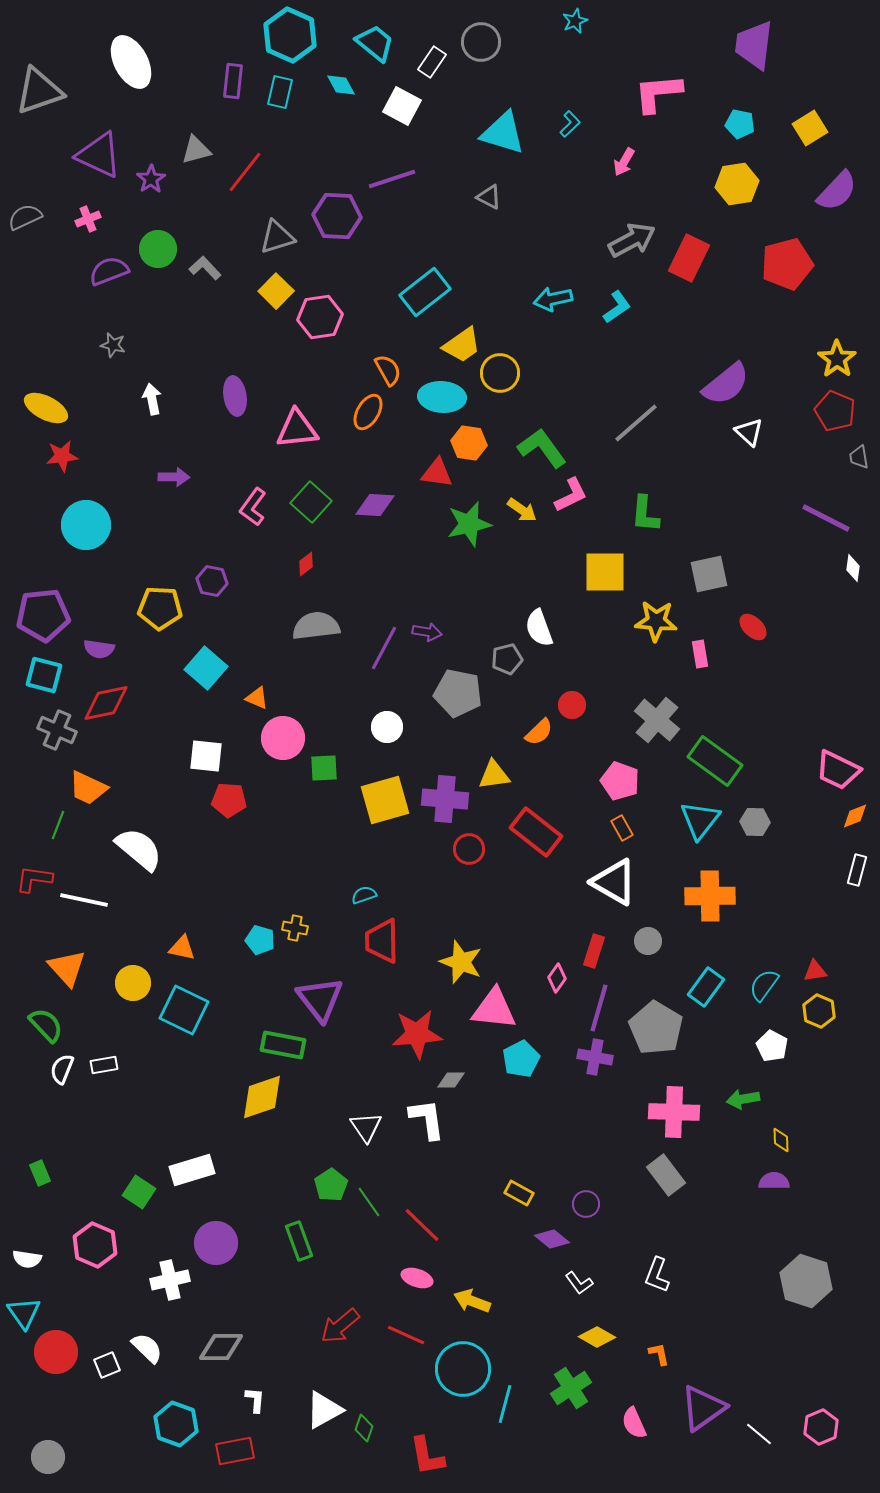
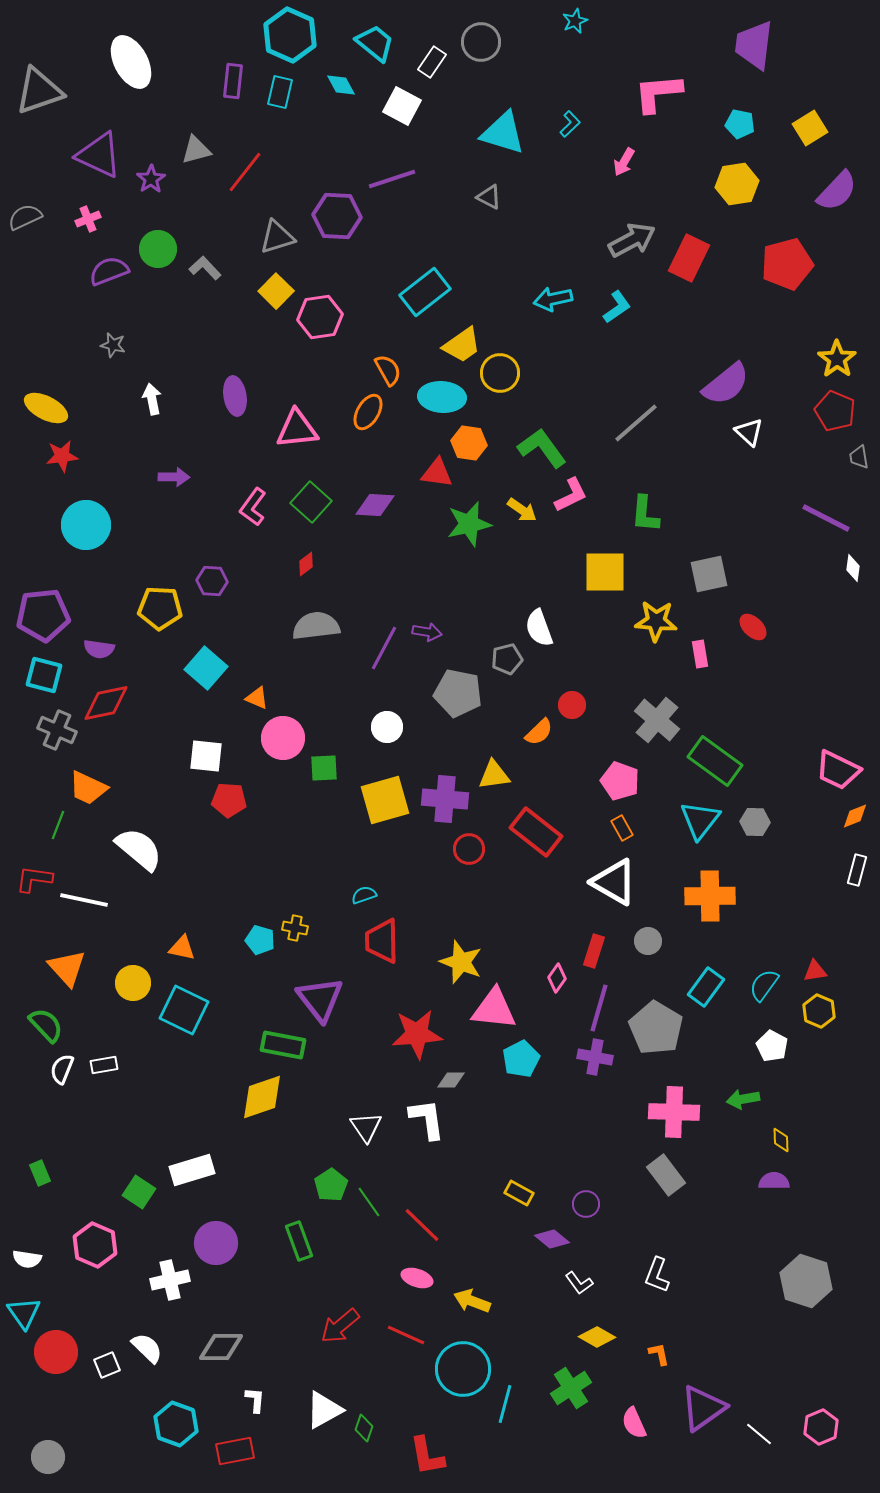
purple hexagon at (212, 581): rotated 8 degrees counterclockwise
